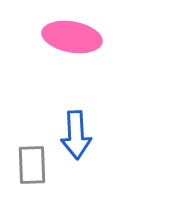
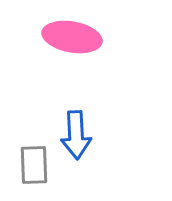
gray rectangle: moved 2 px right
